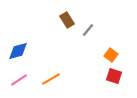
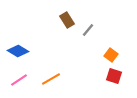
blue diamond: rotated 45 degrees clockwise
